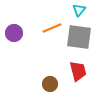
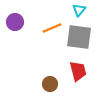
purple circle: moved 1 px right, 11 px up
